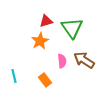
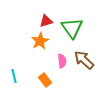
brown arrow: rotated 10 degrees clockwise
